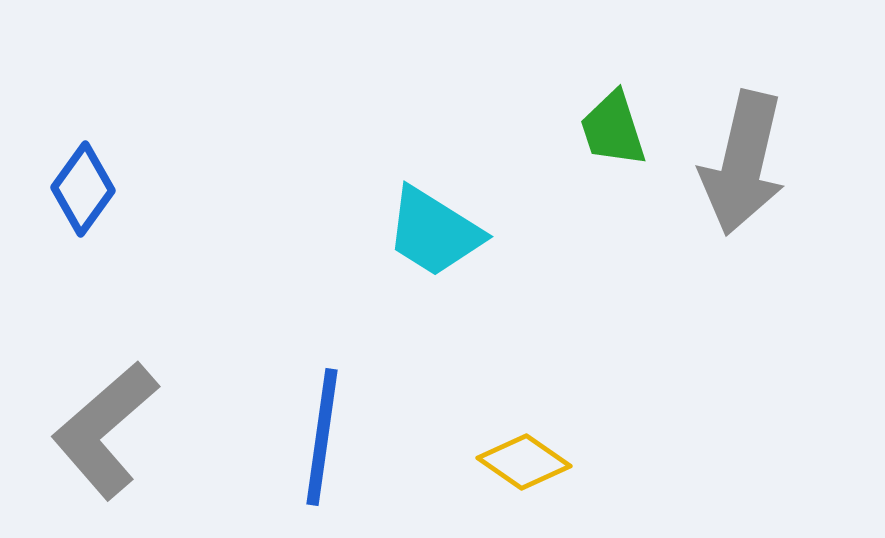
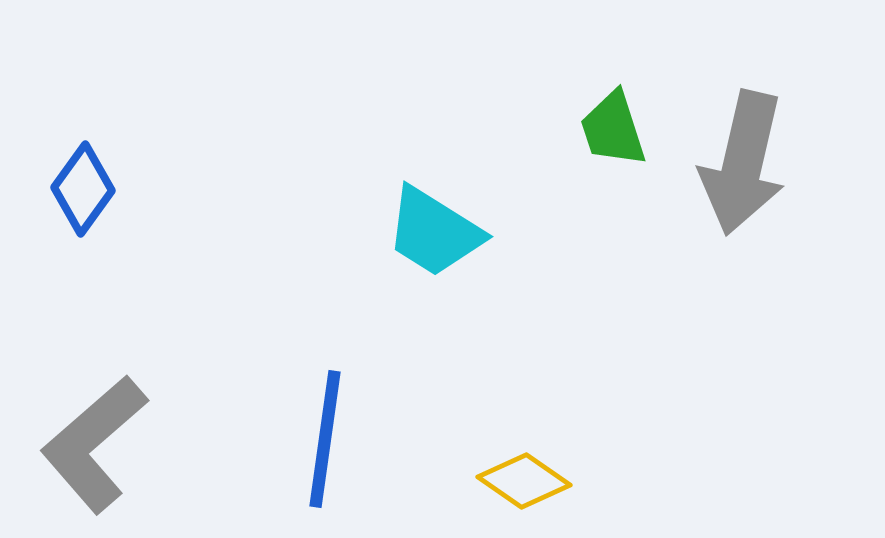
gray L-shape: moved 11 px left, 14 px down
blue line: moved 3 px right, 2 px down
yellow diamond: moved 19 px down
